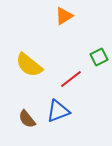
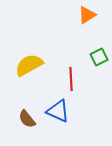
orange triangle: moved 23 px right, 1 px up
yellow semicircle: rotated 112 degrees clockwise
red line: rotated 55 degrees counterclockwise
blue triangle: rotated 45 degrees clockwise
